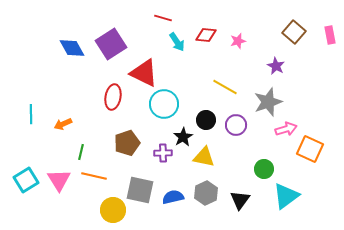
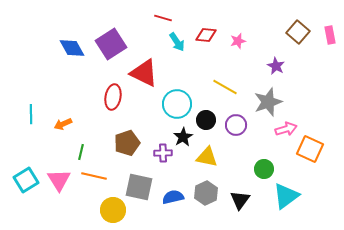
brown square: moved 4 px right
cyan circle: moved 13 px right
yellow triangle: moved 3 px right
gray square: moved 1 px left, 3 px up
